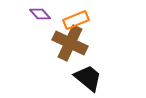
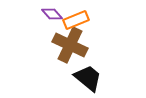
purple diamond: moved 12 px right
brown cross: moved 2 px down
